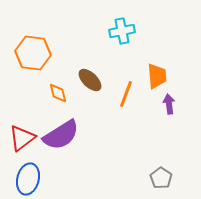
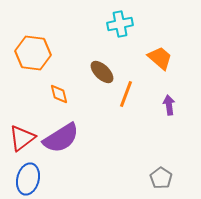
cyan cross: moved 2 px left, 7 px up
orange trapezoid: moved 3 px right, 18 px up; rotated 44 degrees counterclockwise
brown ellipse: moved 12 px right, 8 px up
orange diamond: moved 1 px right, 1 px down
purple arrow: moved 1 px down
purple semicircle: moved 3 px down
